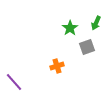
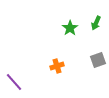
gray square: moved 11 px right, 13 px down
